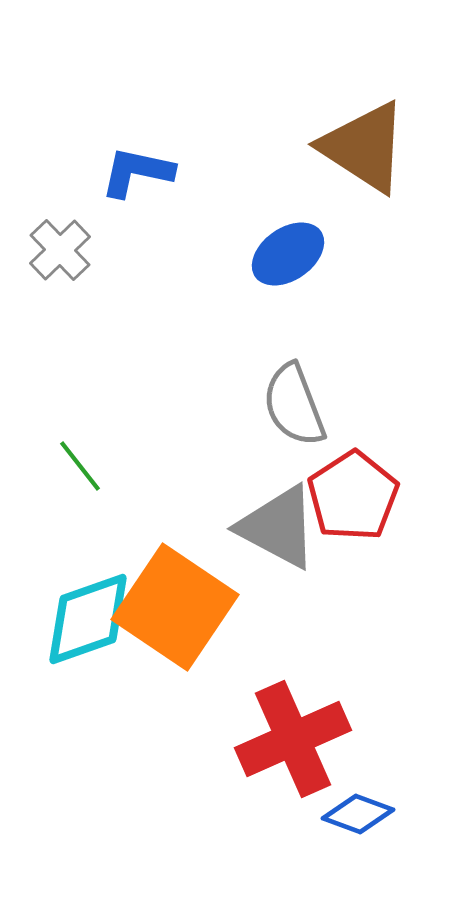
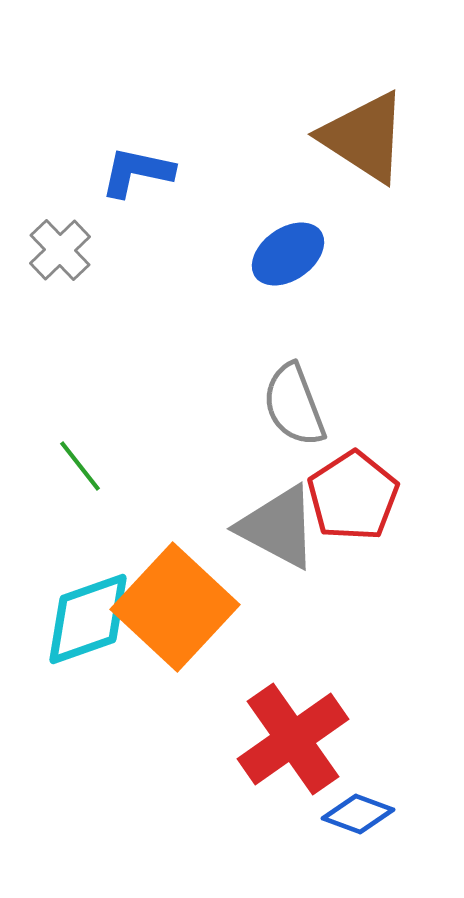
brown triangle: moved 10 px up
orange square: rotated 9 degrees clockwise
red cross: rotated 11 degrees counterclockwise
